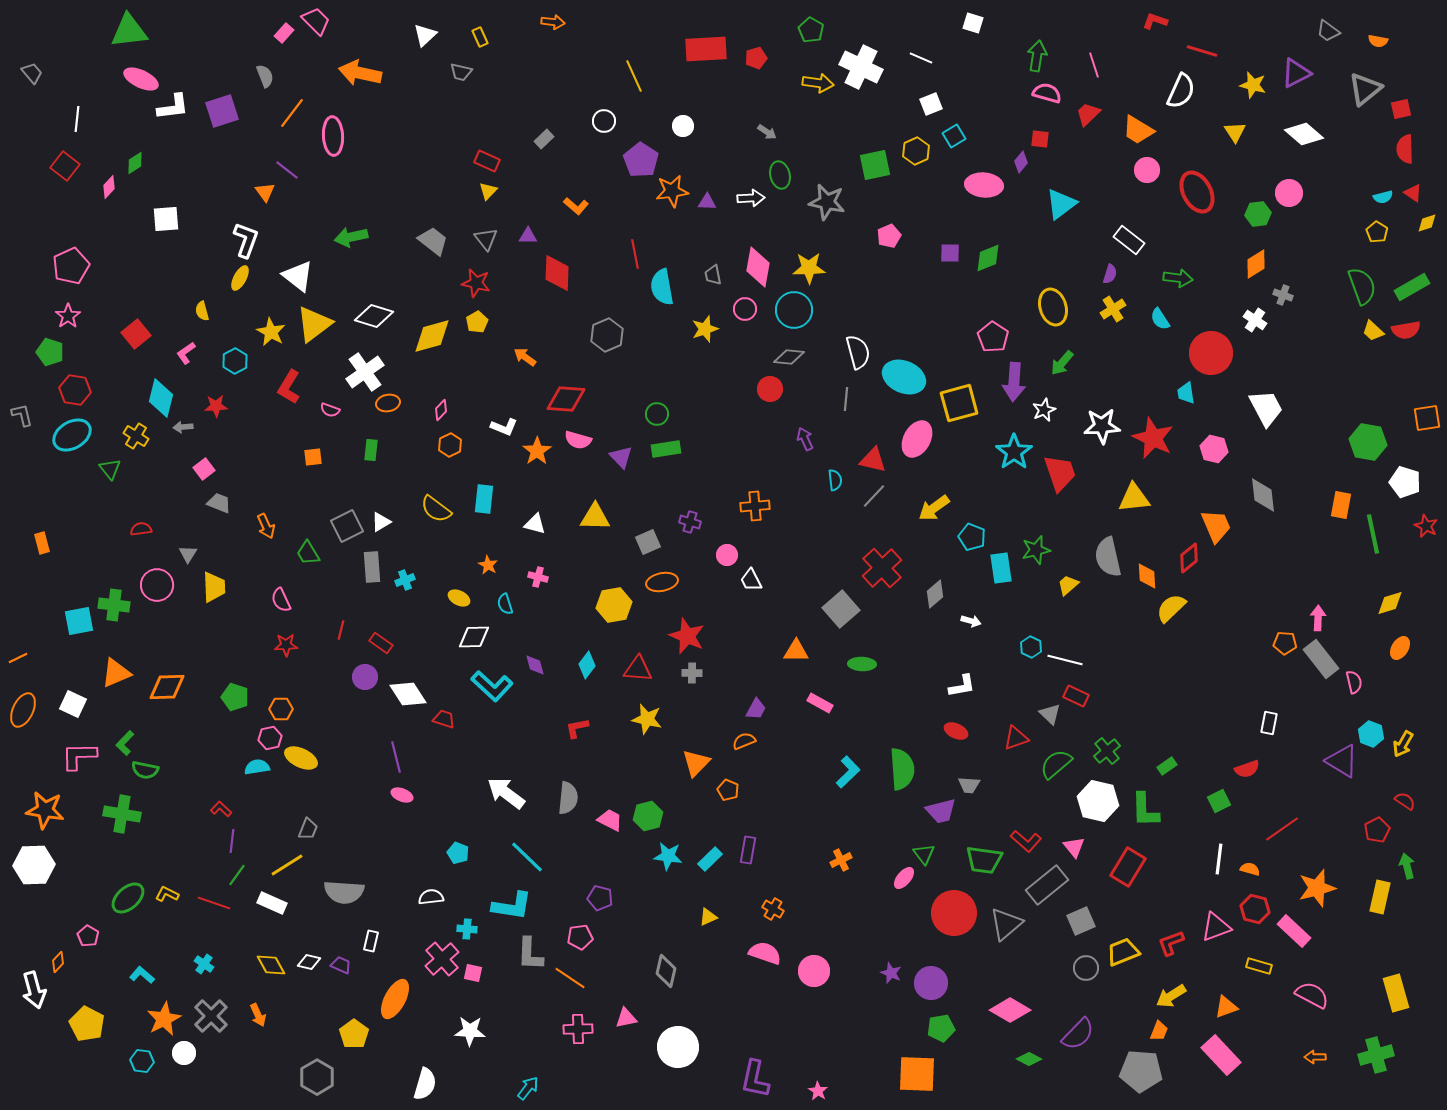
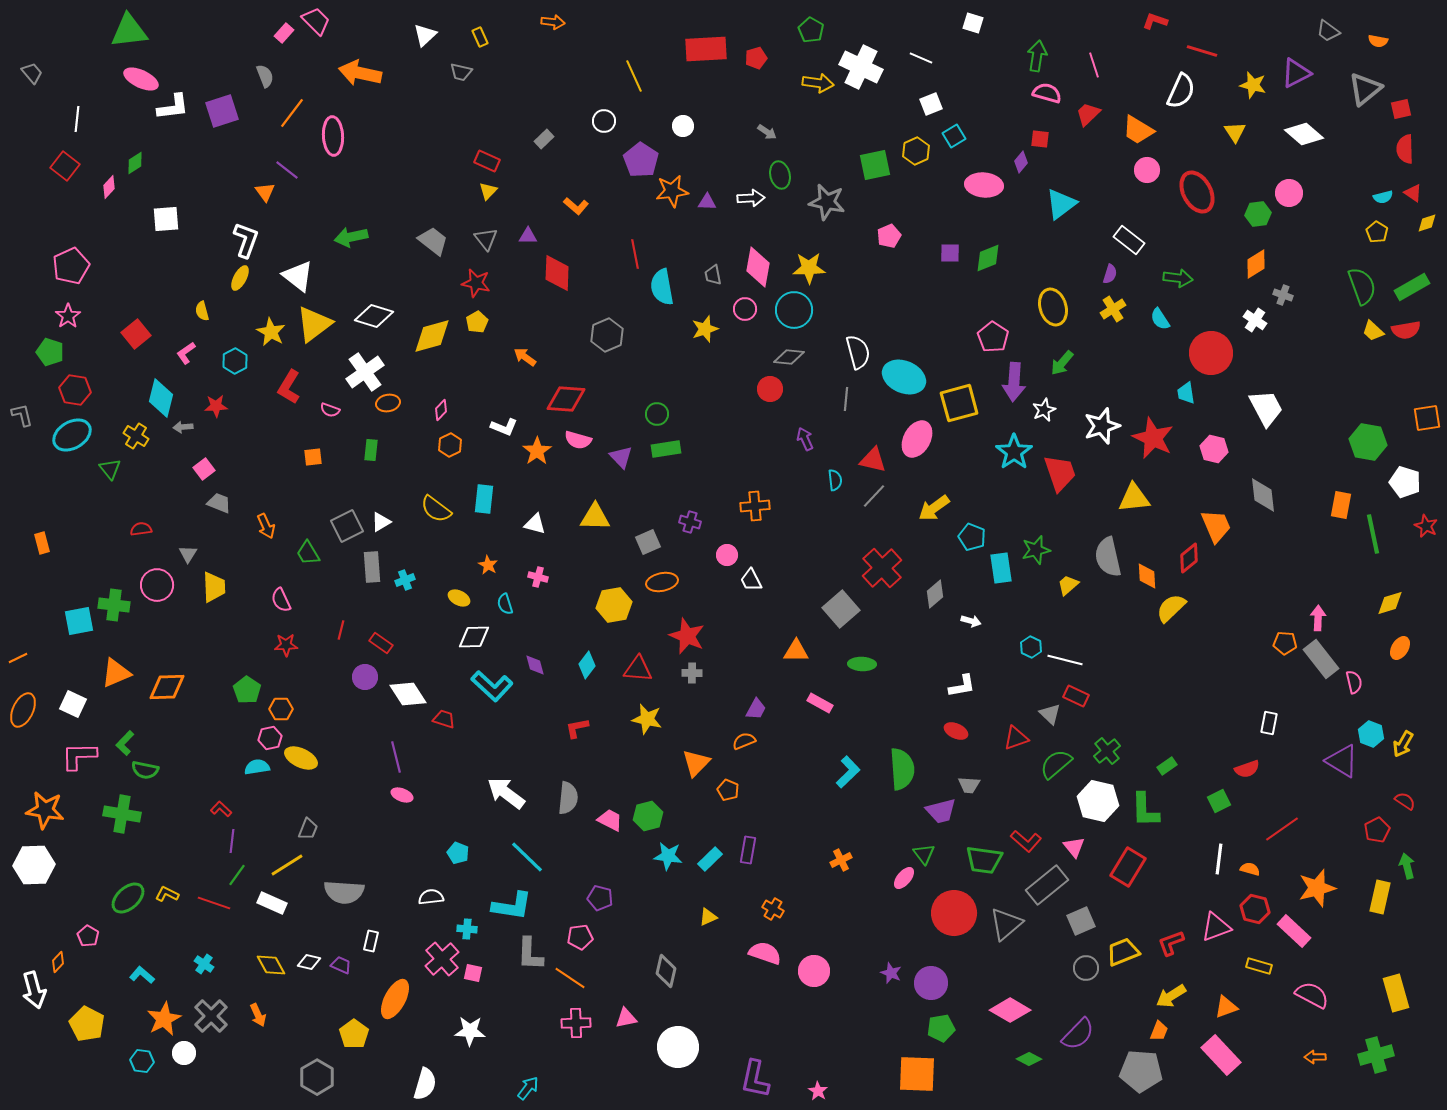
white star at (1102, 426): rotated 15 degrees counterclockwise
green pentagon at (235, 697): moved 12 px right, 7 px up; rotated 16 degrees clockwise
pink cross at (578, 1029): moved 2 px left, 6 px up
